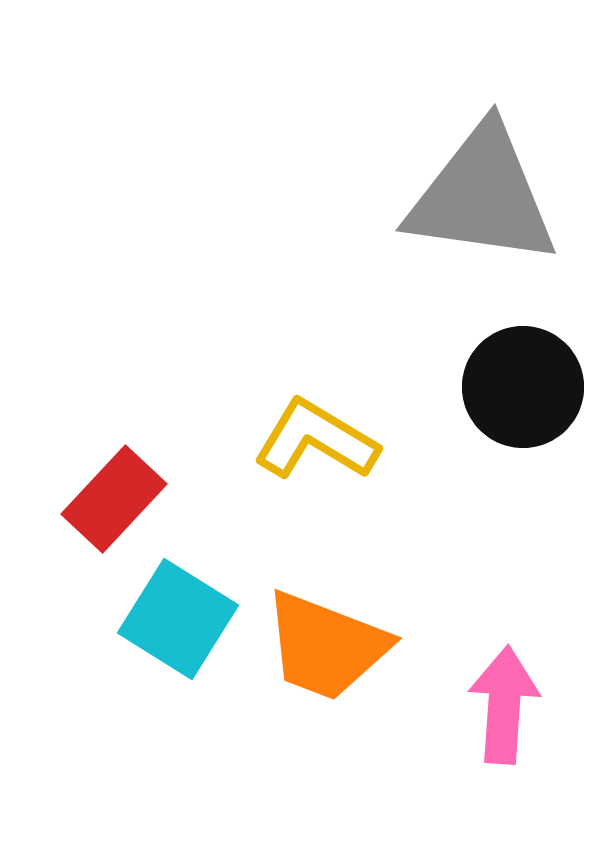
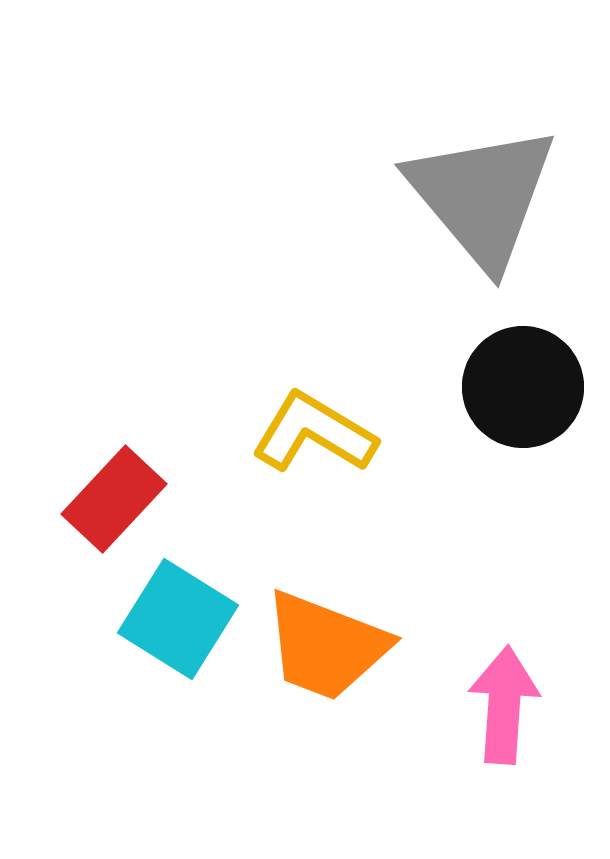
gray triangle: rotated 42 degrees clockwise
yellow L-shape: moved 2 px left, 7 px up
